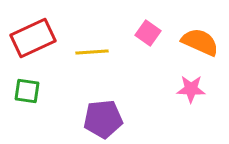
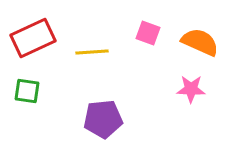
pink square: rotated 15 degrees counterclockwise
